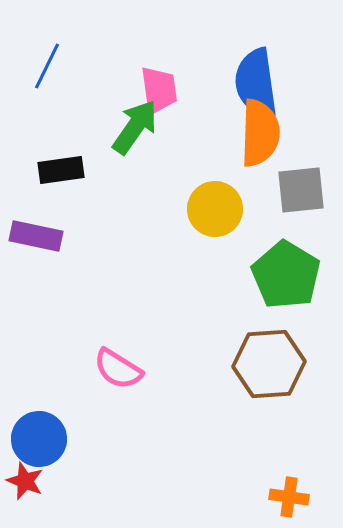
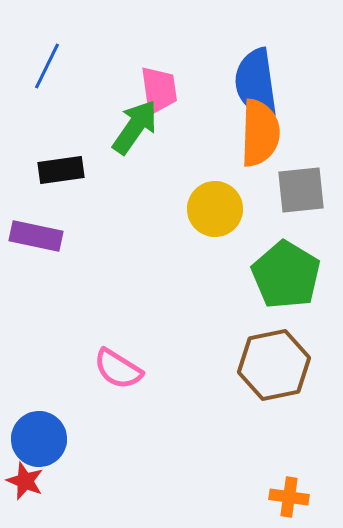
brown hexagon: moved 5 px right, 1 px down; rotated 8 degrees counterclockwise
